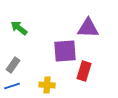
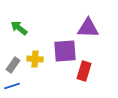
yellow cross: moved 12 px left, 26 px up
